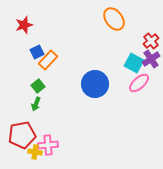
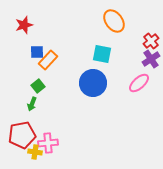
orange ellipse: moved 2 px down
blue square: rotated 24 degrees clockwise
cyan square: moved 32 px left, 9 px up; rotated 18 degrees counterclockwise
blue circle: moved 2 px left, 1 px up
green arrow: moved 4 px left
pink cross: moved 2 px up
